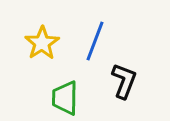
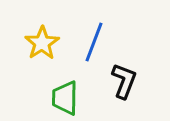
blue line: moved 1 px left, 1 px down
